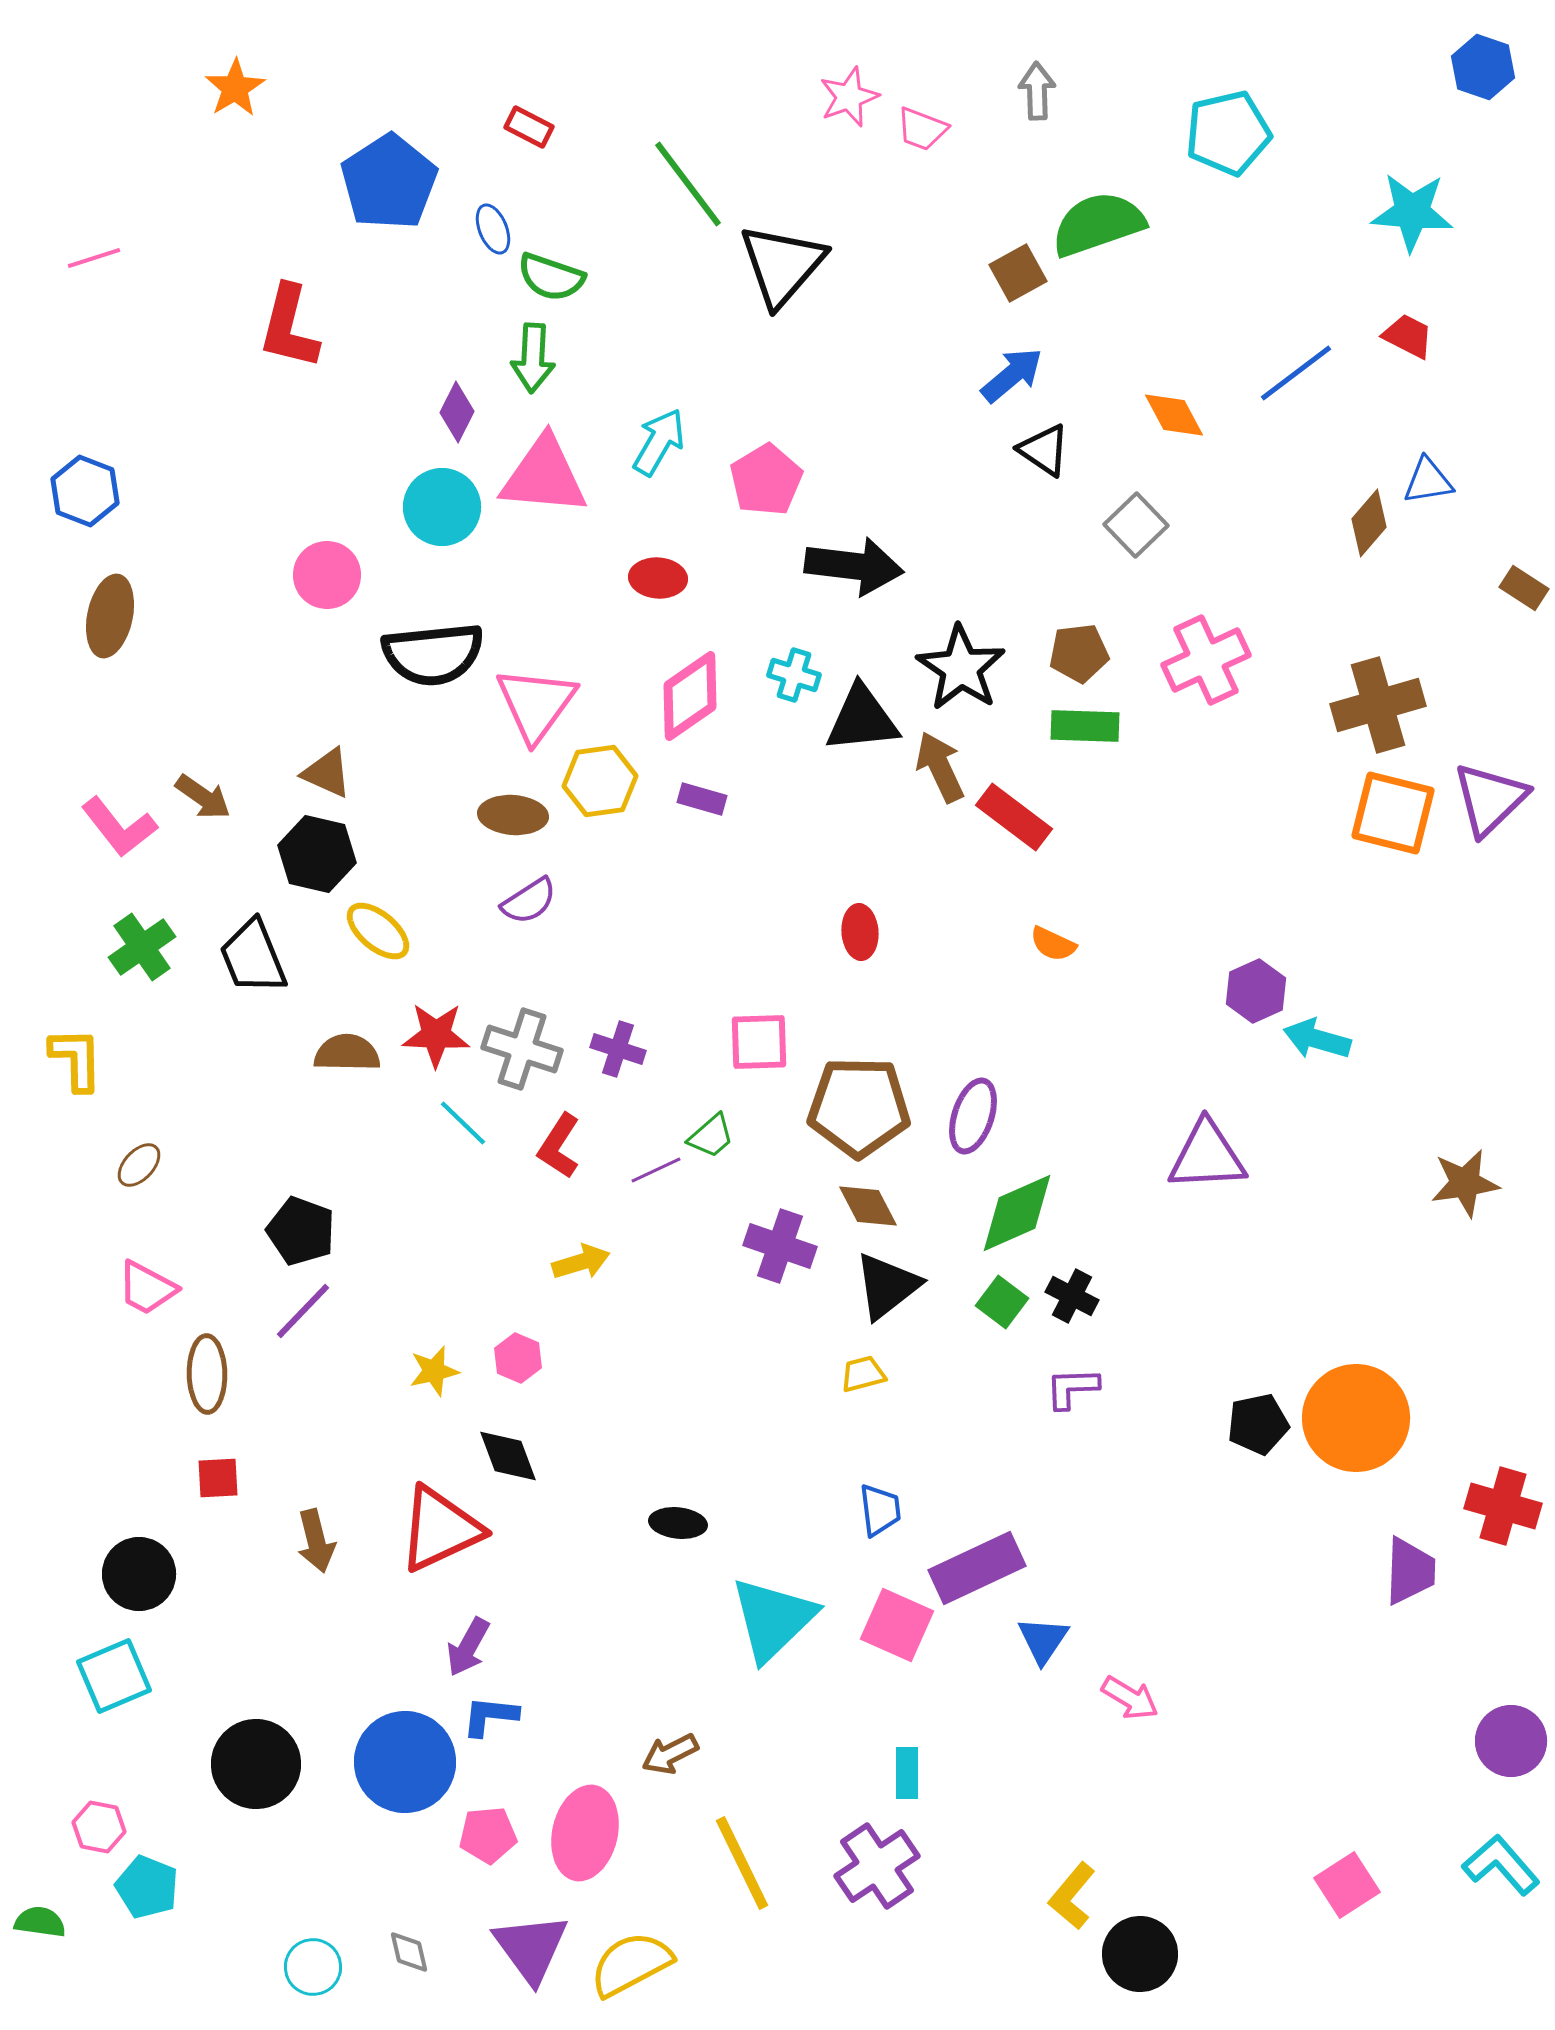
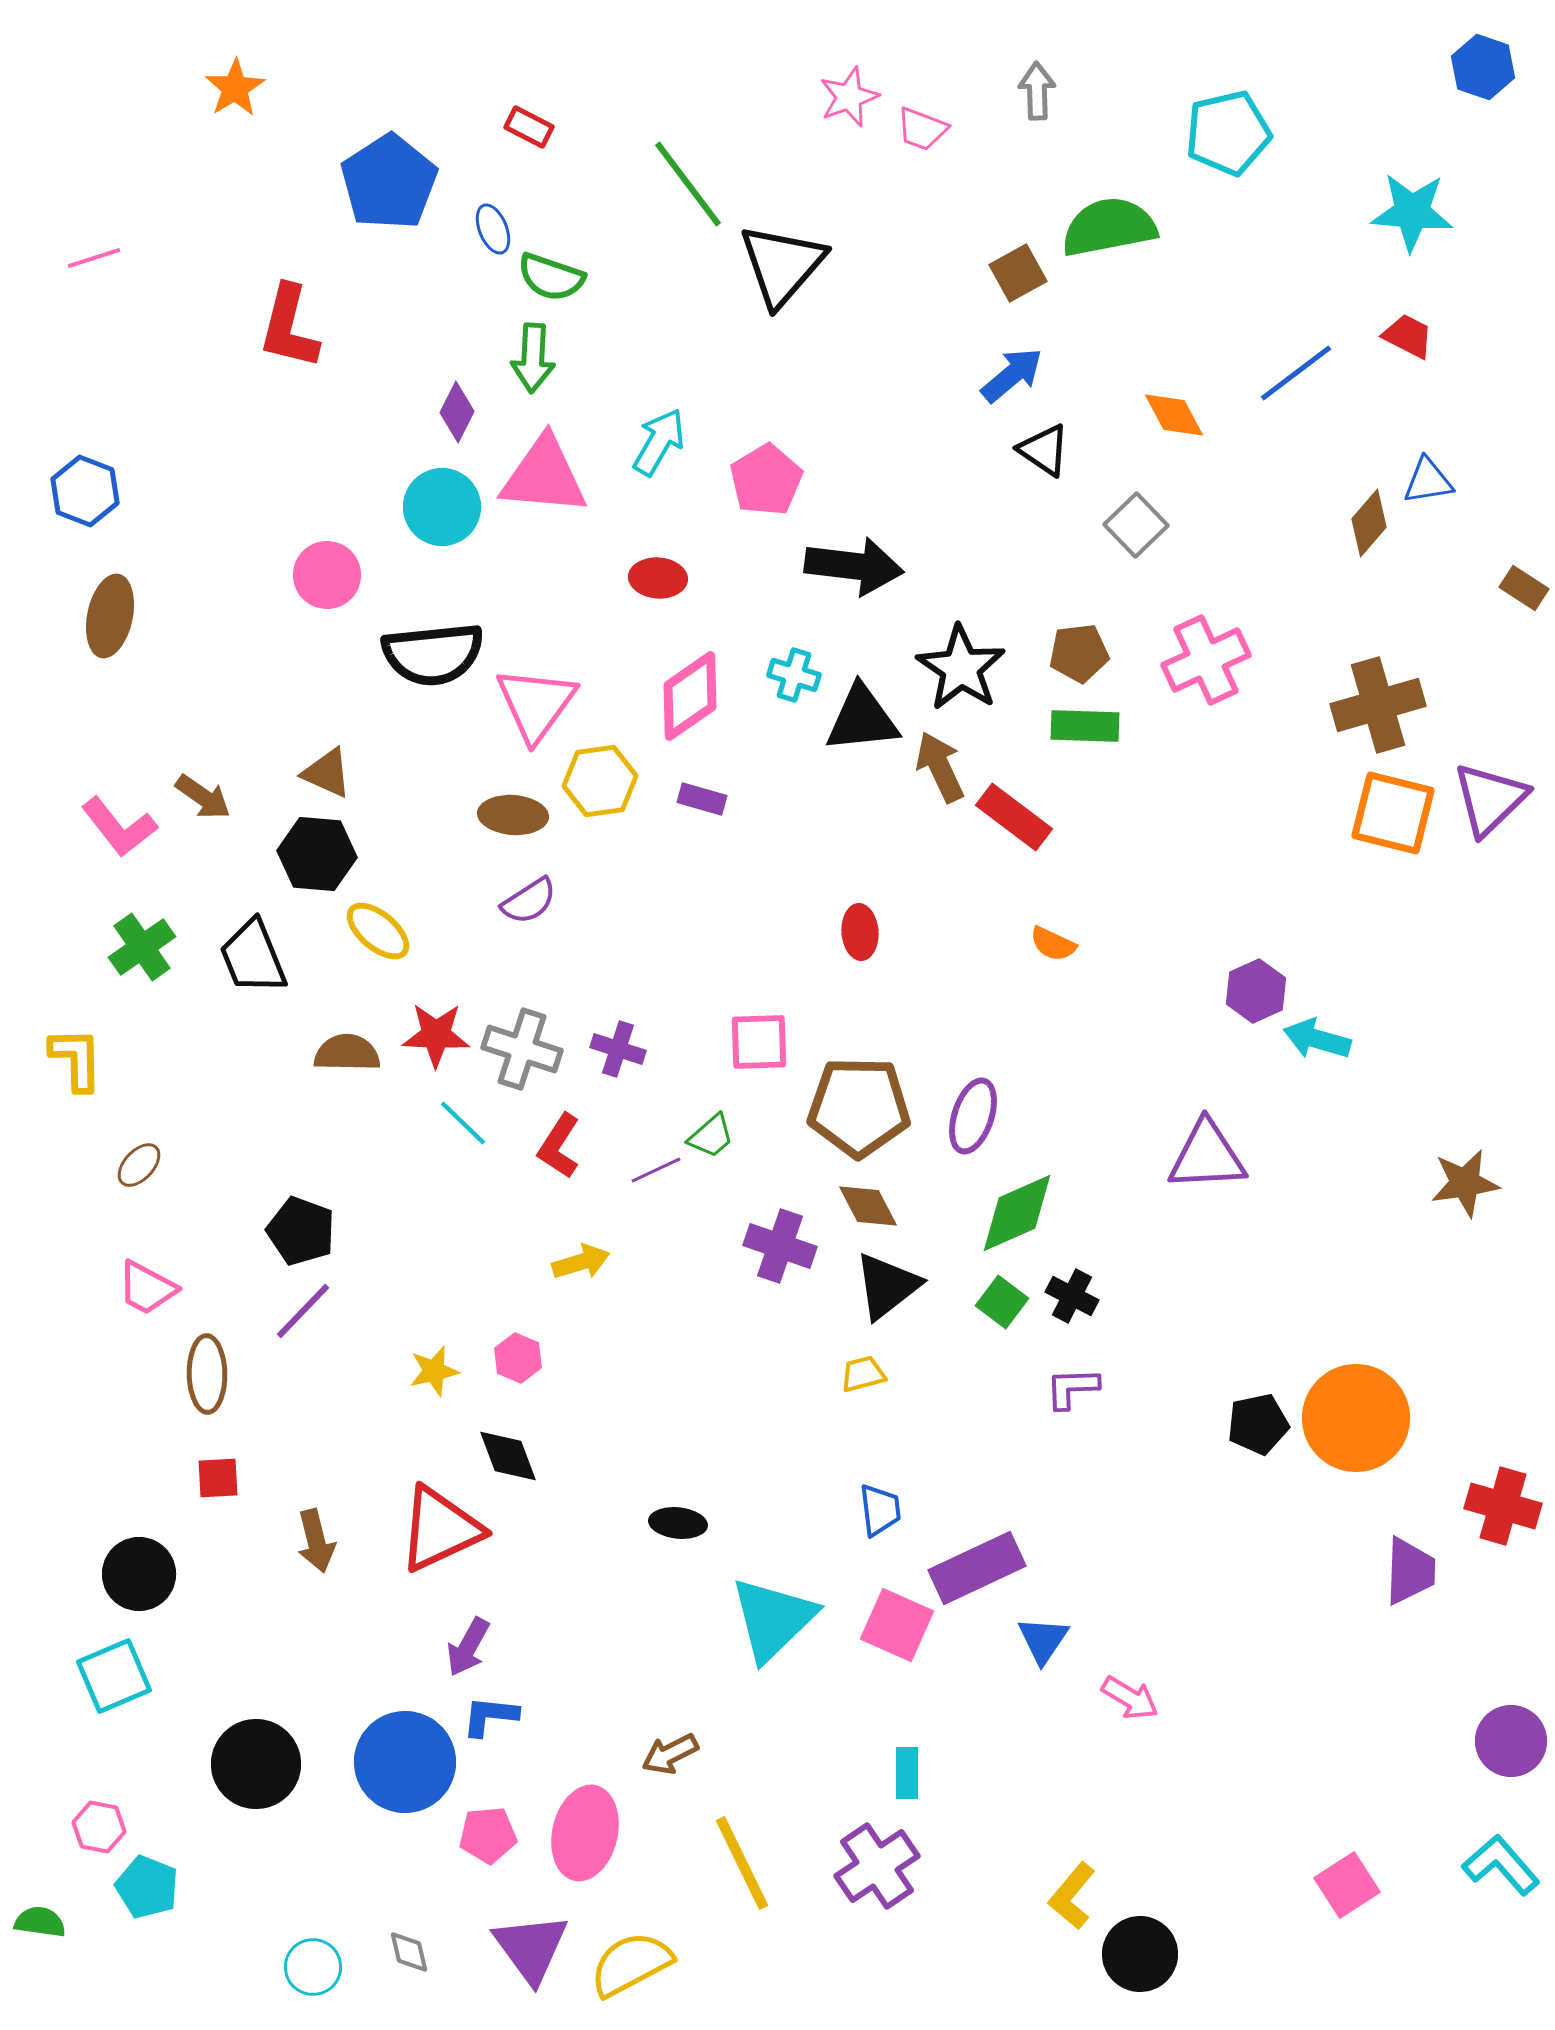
green semicircle at (1098, 224): moved 11 px right, 3 px down; rotated 8 degrees clockwise
black hexagon at (317, 854): rotated 8 degrees counterclockwise
